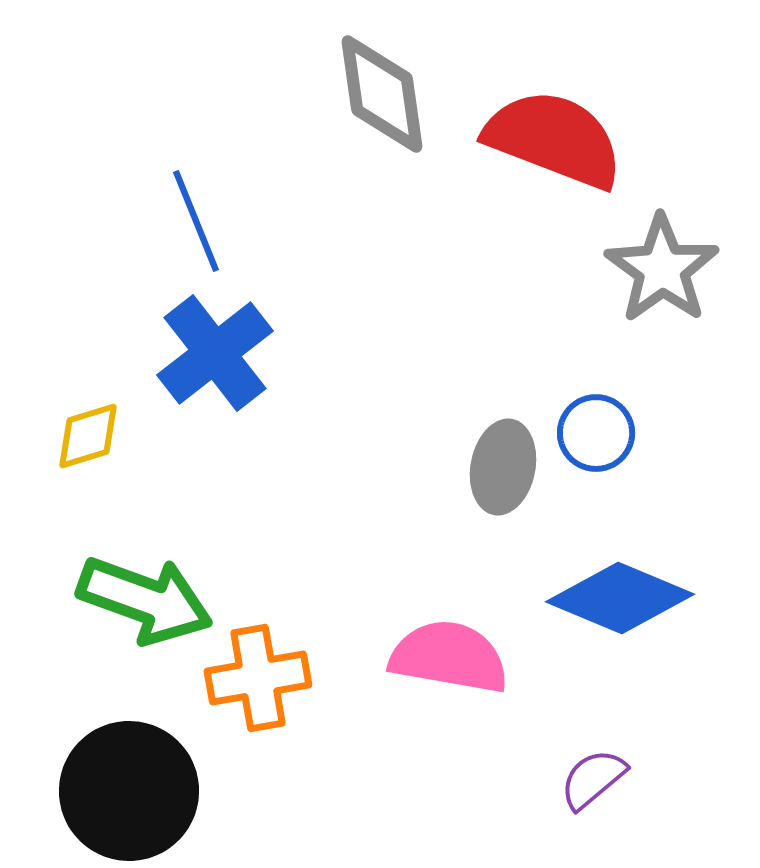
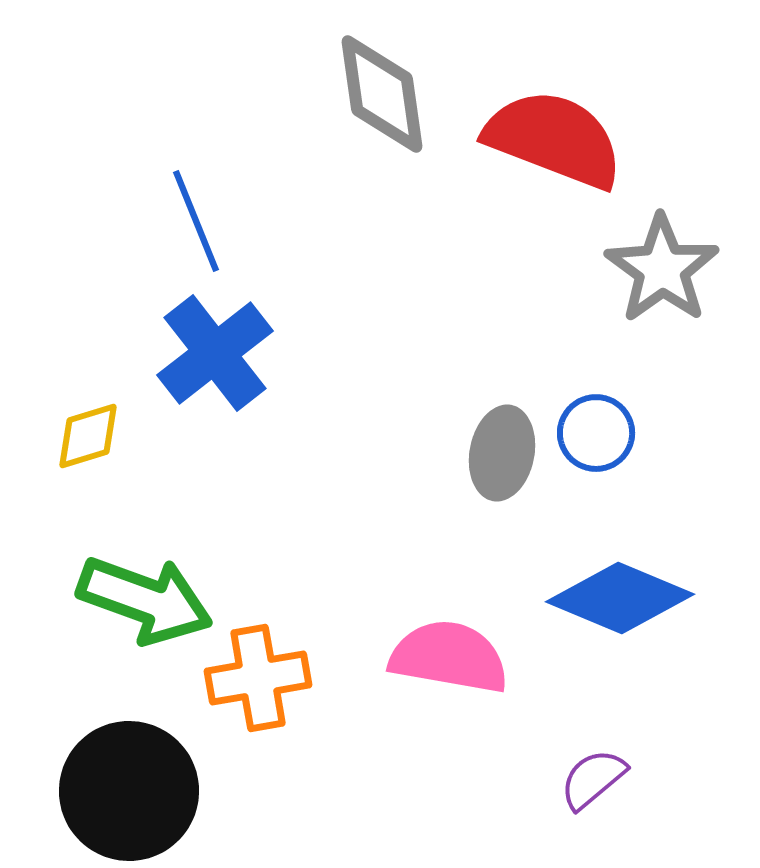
gray ellipse: moved 1 px left, 14 px up
